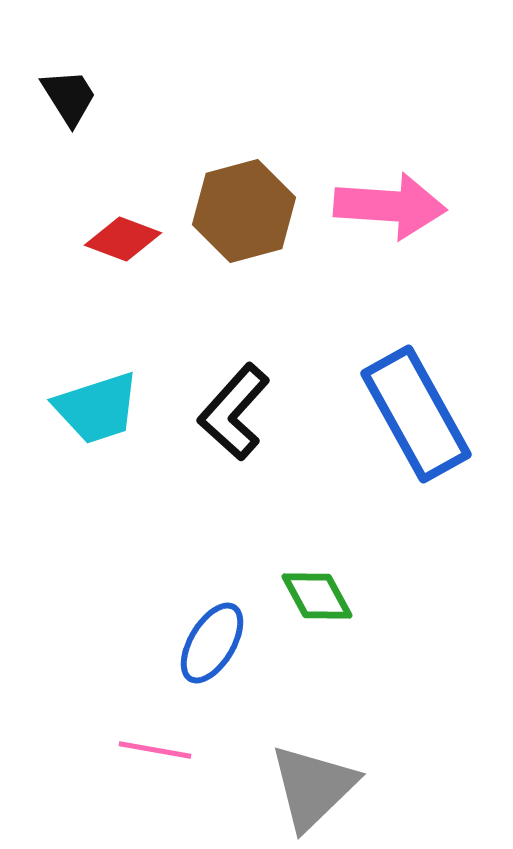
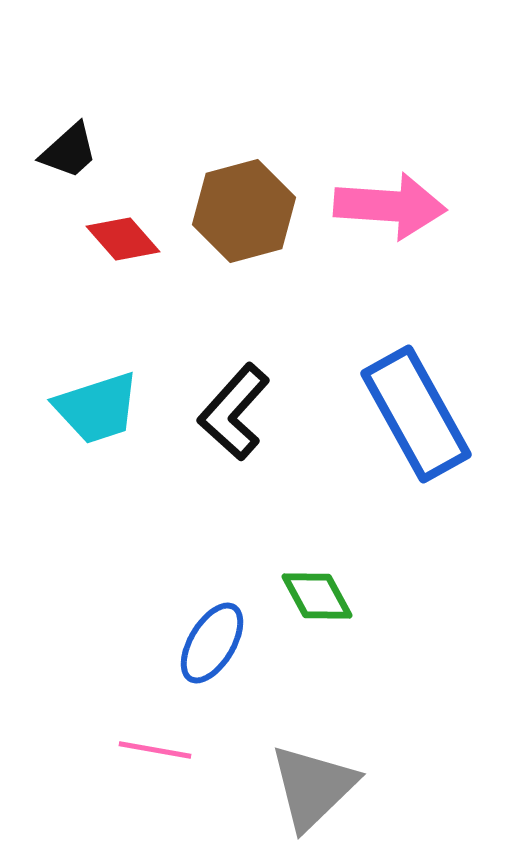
black trapezoid: moved 54 px down; rotated 80 degrees clockwise
red diamond: rotated 28 degrees clockwise
